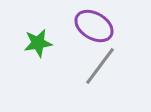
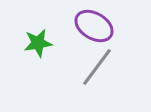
gray line: moved 3 px left, 1 px down
